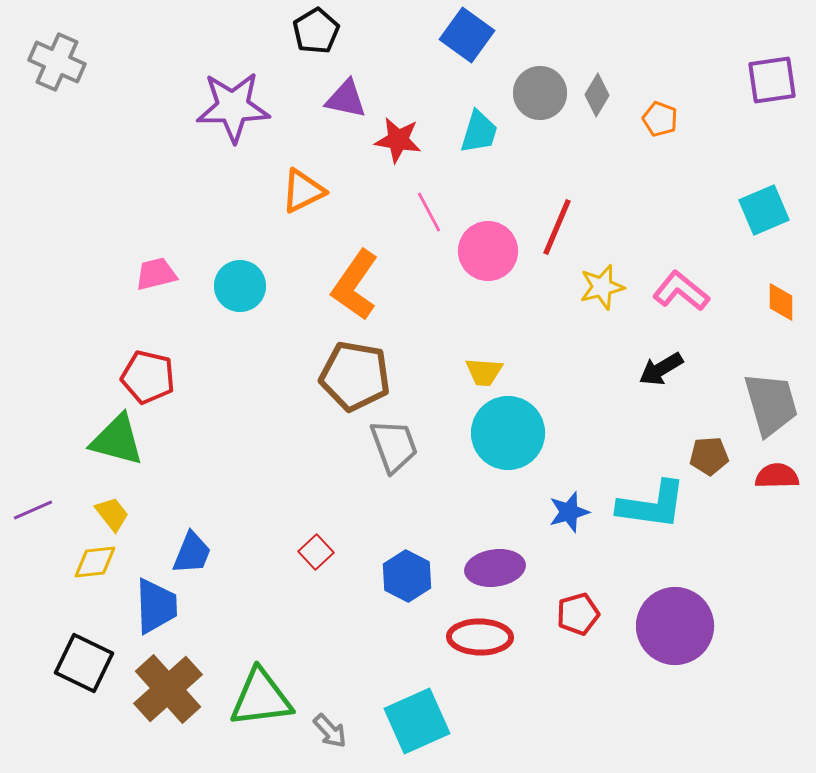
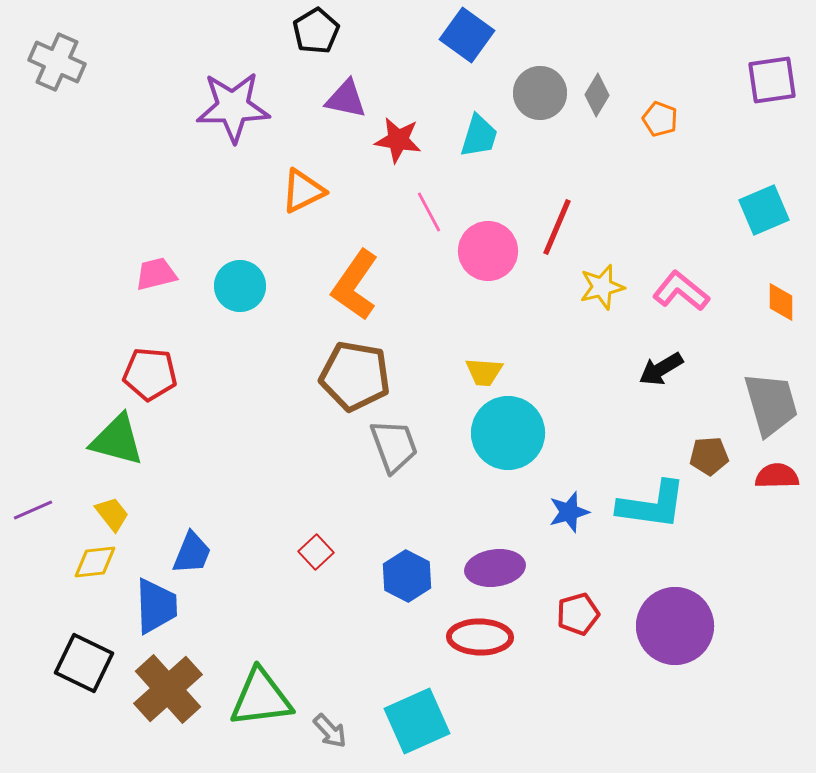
cyan trapezoid at (479, 132): moved 4 px down
red pentagon at (148, 377): moved 2 px right, 3 px up; rotated 8 degrees counterclockwise
